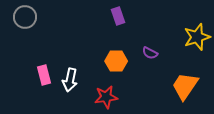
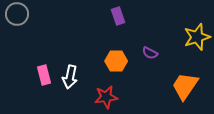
gray circle: moved 8 px left, 3 px up
white arrow: moved 3 px up
